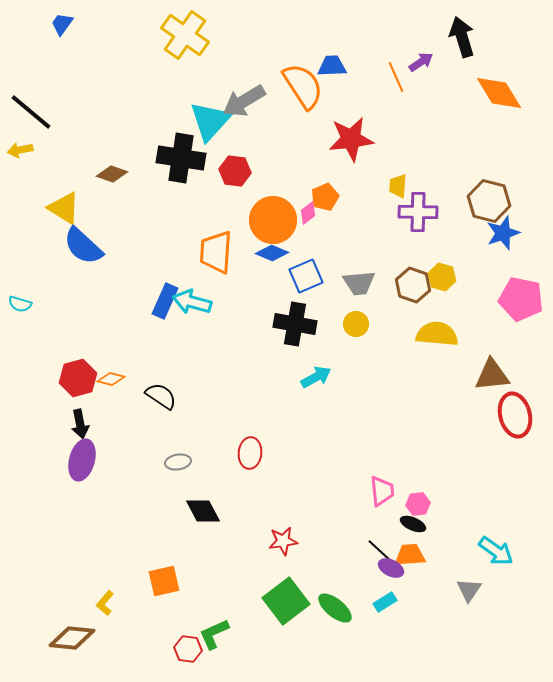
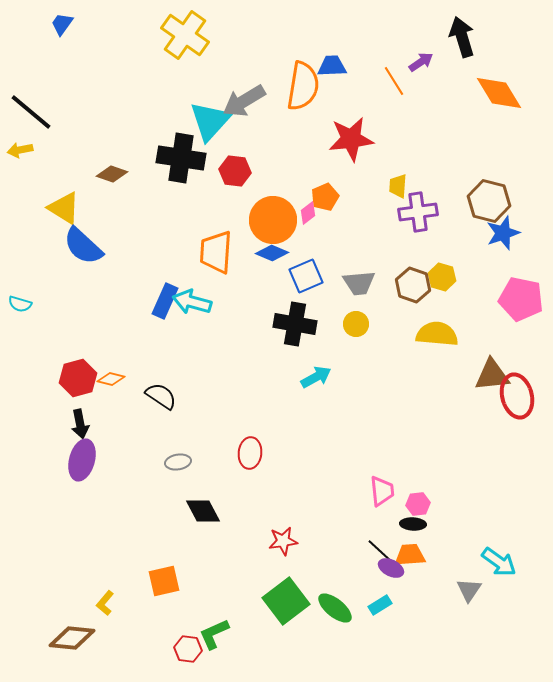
orange line at (396, 77): moved 2 px left, 4 px down; rotated 8 degrees counterclockwise
orange semicircle at (303, 86): rotated 42 degrees clockwise
purple cross at (418, 212): rotated 9 degrees counterclockwise
red ellipse at (515, 415): moved 2 px right, 19 px up
black ellipse at (413, 524): rotated 20 degrees counterclockwise
cyan arrow at (496, 551): moved 3 px right, 11 px down
cyan rectangle at (385, 602): moved 5 px left, 3 px down
